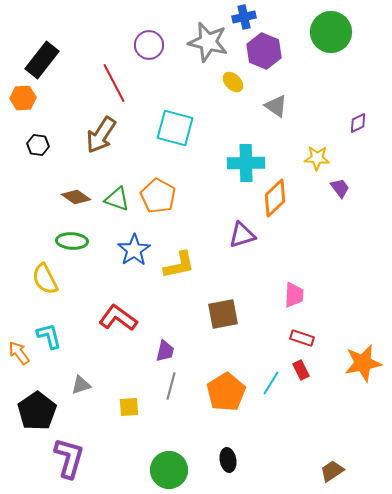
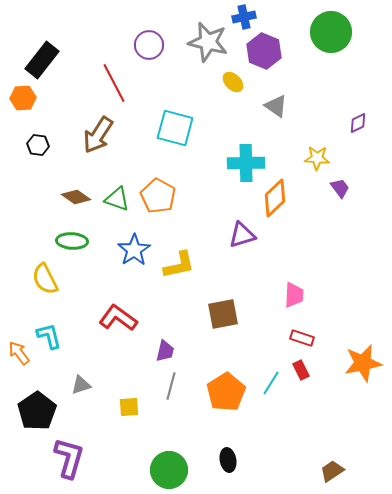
brown arrow at (101, 135): moved 3 px left
